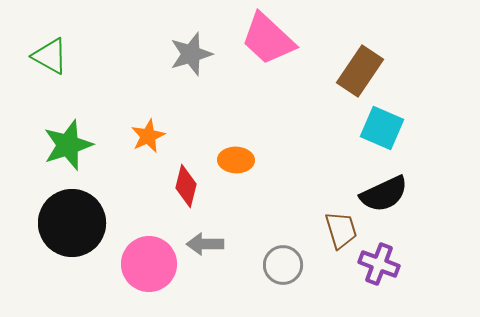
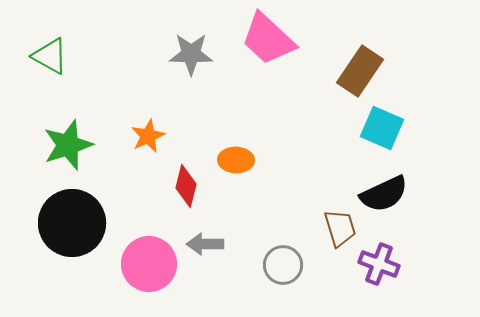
gray star: rotated 18 degrees clockwise
brown trapezoid: moved 1 px left, 2 px up
